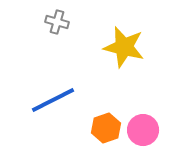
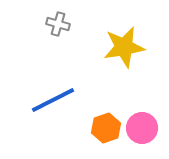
gray cross: moved 1 px right, 2 px down
yellow star: rotated 24 degrees counterclockwise
pink circle: moved 1 px left, 2 px up
